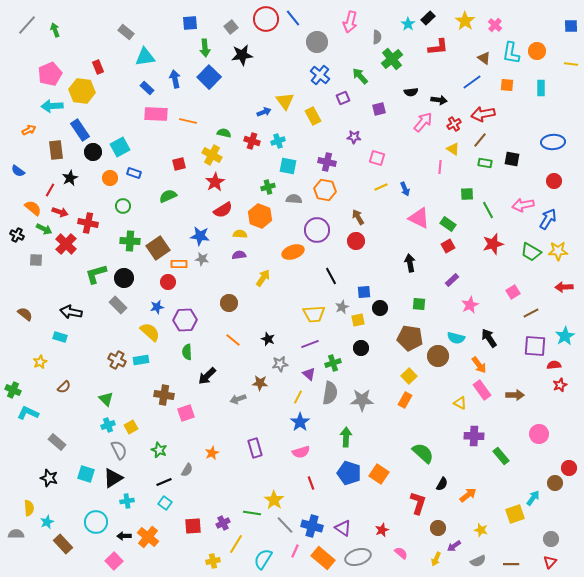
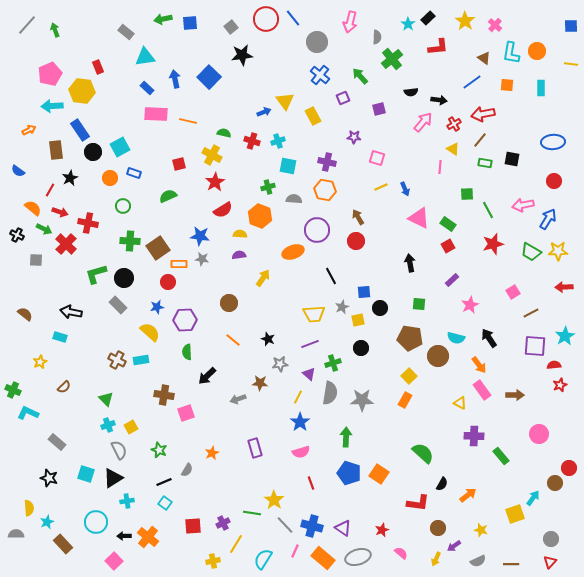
green arrow at (205, 48): moved 42 px left, 29 px up; rotated 84 degrees clockwise
red L-shape at (418, 503): rotated 80 degrees clockwise
